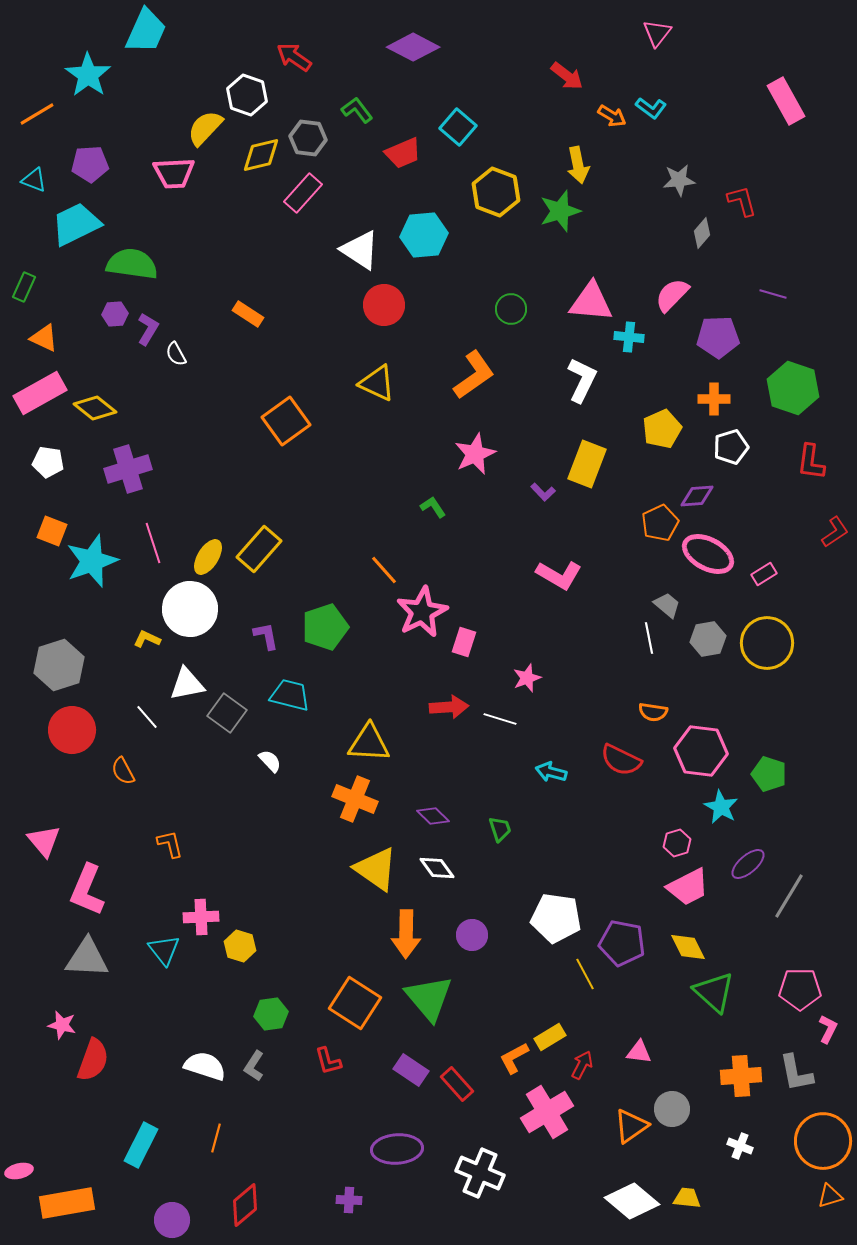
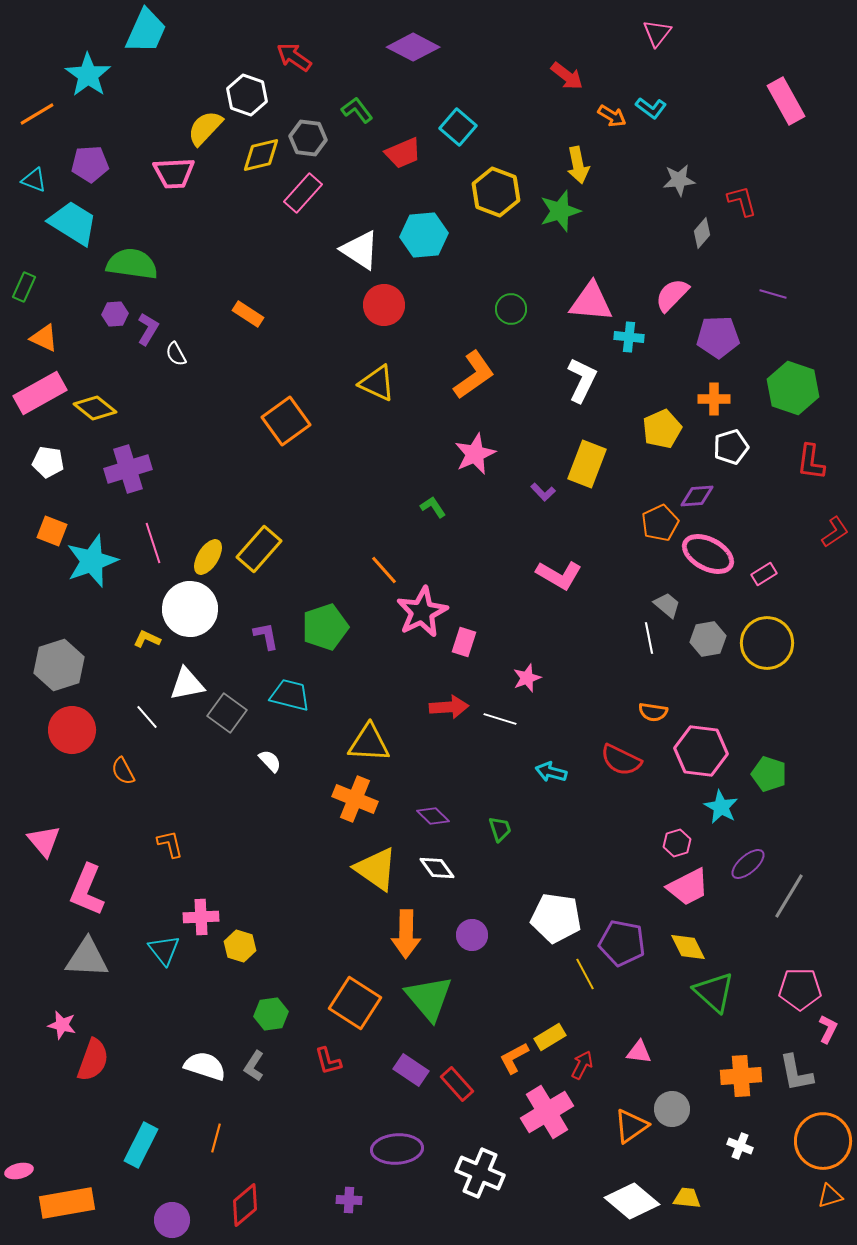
cyan trapezoid at (76, 224): moved 3 px left, 1 px up; rotated 58 degrees clockwise
